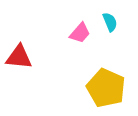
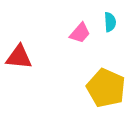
cyan semicircle: rotated 18 degrees clockwise
